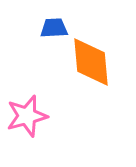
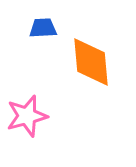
blue trapezoid: moved 11 px left
